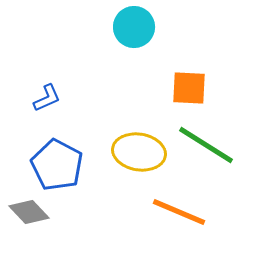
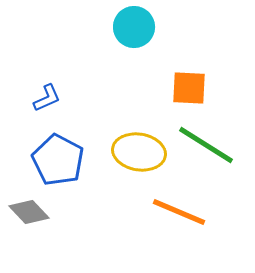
blue pentagon: moved 1 px right, 5 px up
